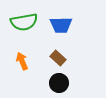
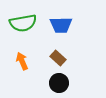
green semicircle: moved 1 px left, 1 px down
